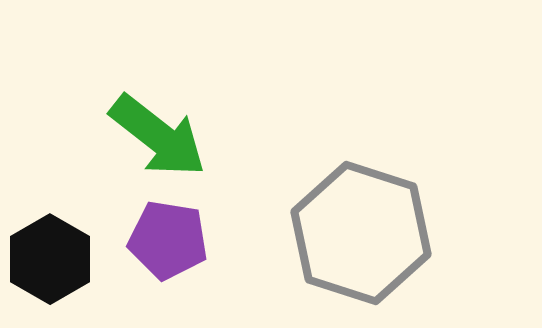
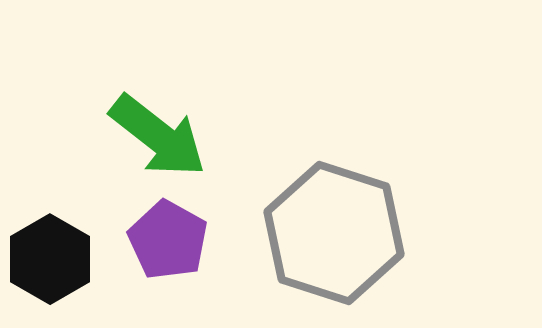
gray hexagon: moved 27 px left
purple pentagon: rotated 20 degrees clockwise
